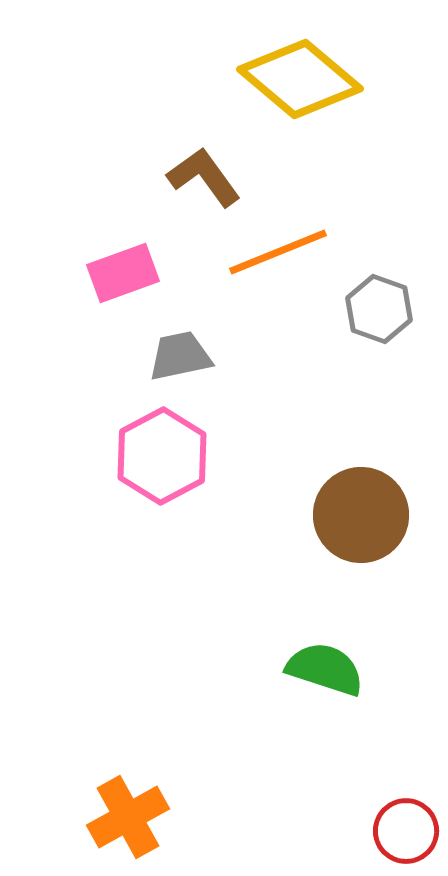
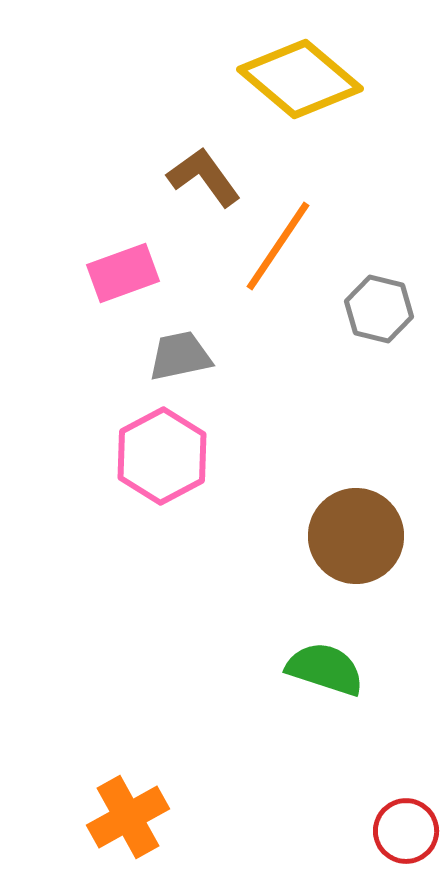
orange line: moved 6 px up; rotated 34 degrees counterclockwise
gray hexagon: rotated 6 degrees counterclockwise
brown circle: moved 5 px left, 21 px down
